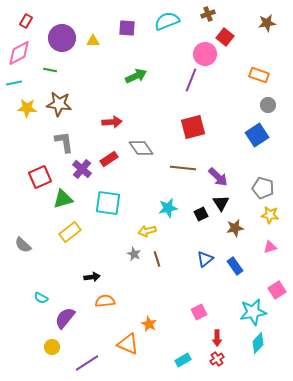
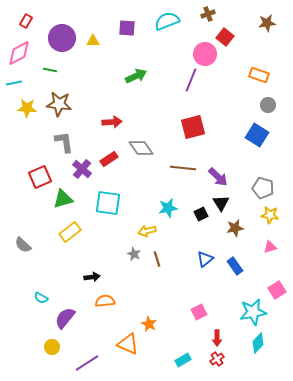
blue square at (257, 135): rotated 25 degrees counterclockwise
